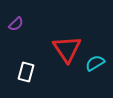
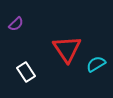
cyan semicircle: moved 1 px right, 1 px down
white rectangle: rotated 48 degrees counterclockwise
